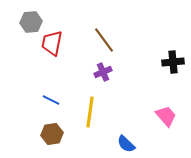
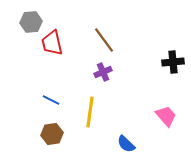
red trapezoid: rotated 24 degrees counterclockwise
